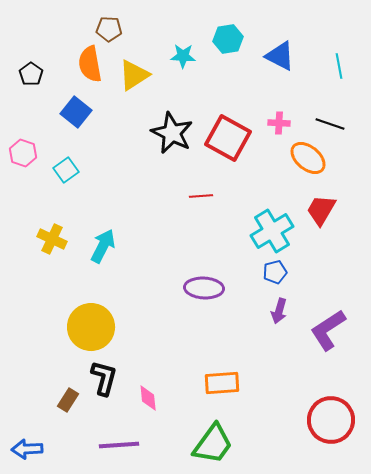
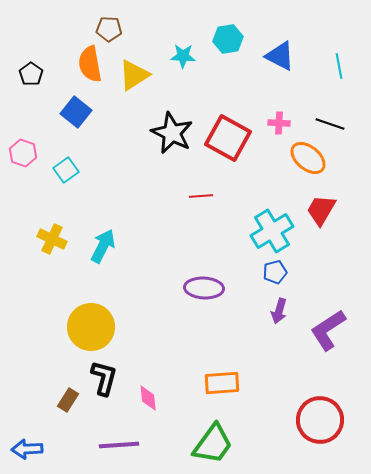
red circle: moved 11 px left
